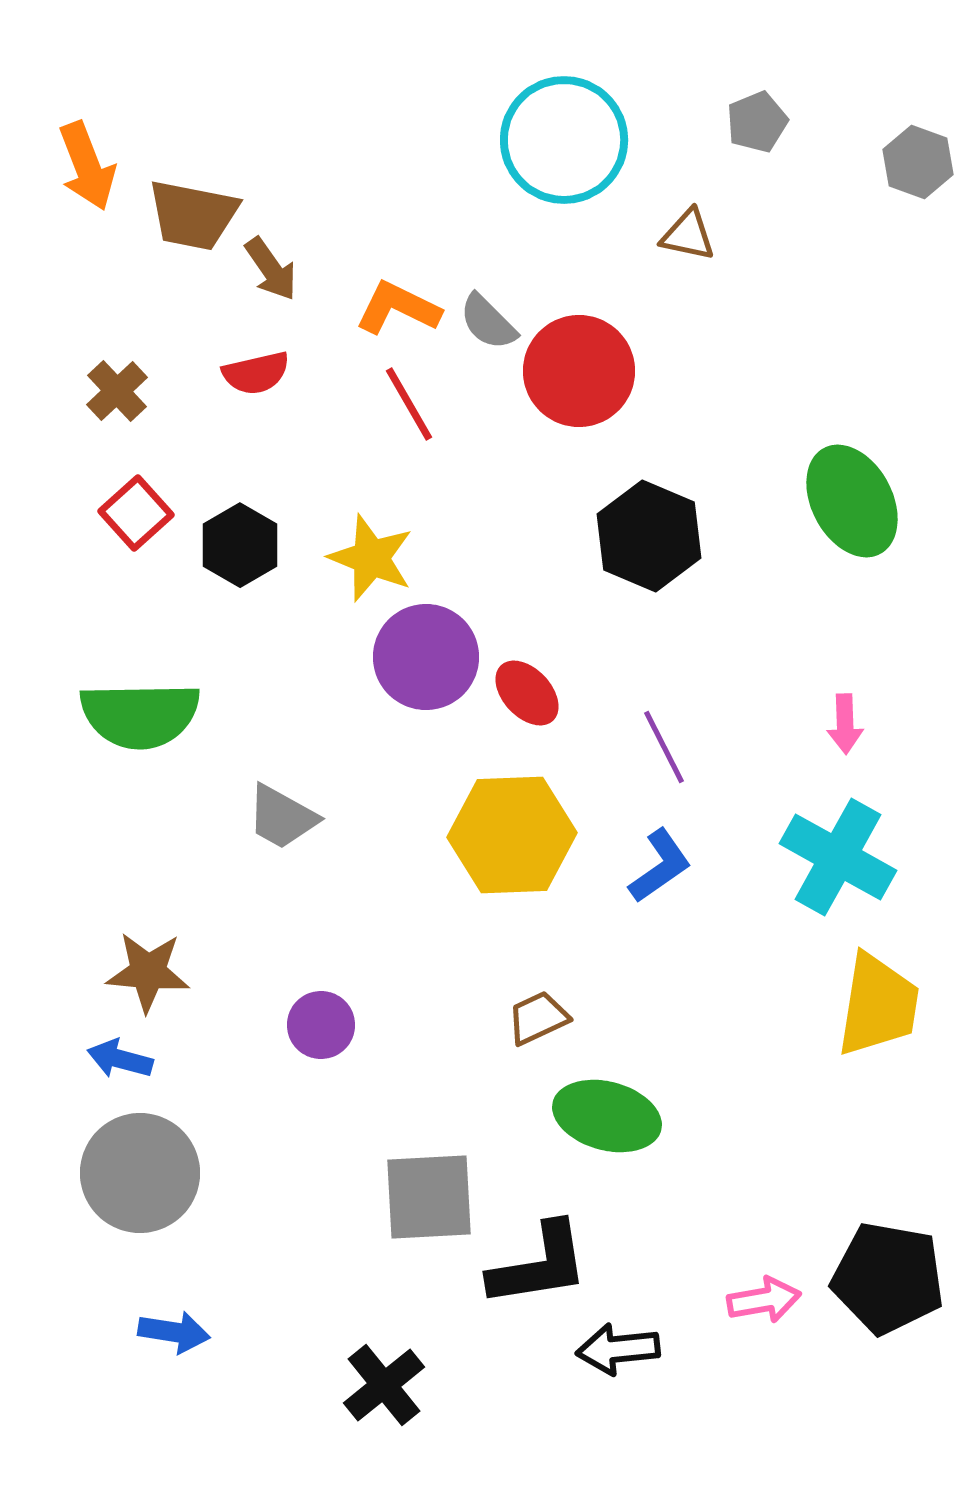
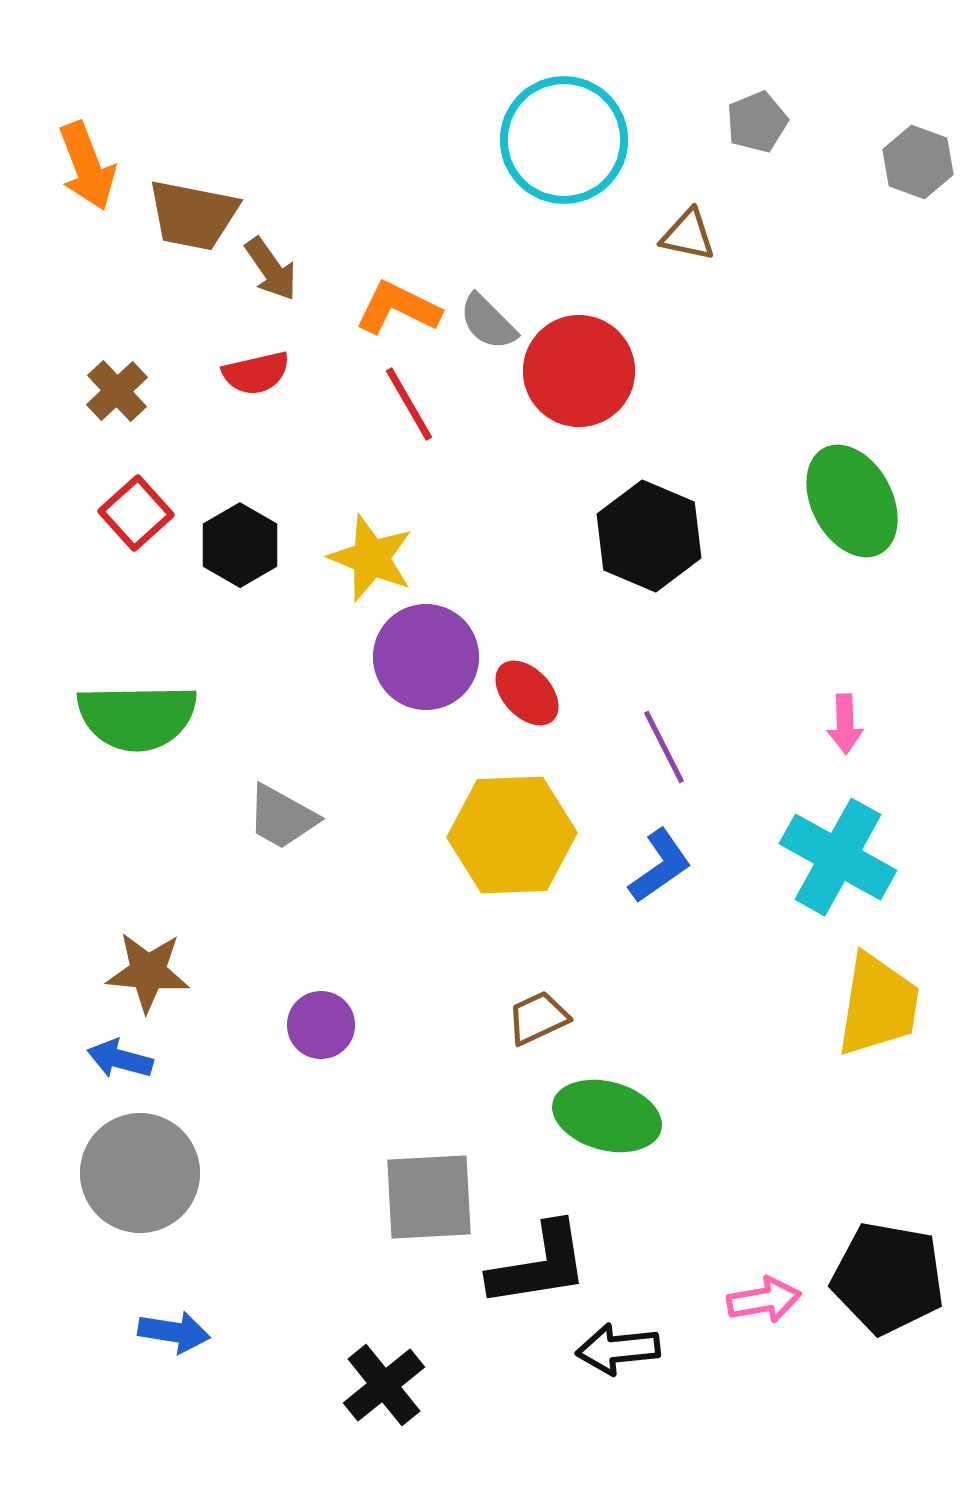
green semicircle at (140, 715): moved 3 px left, 2 px down
